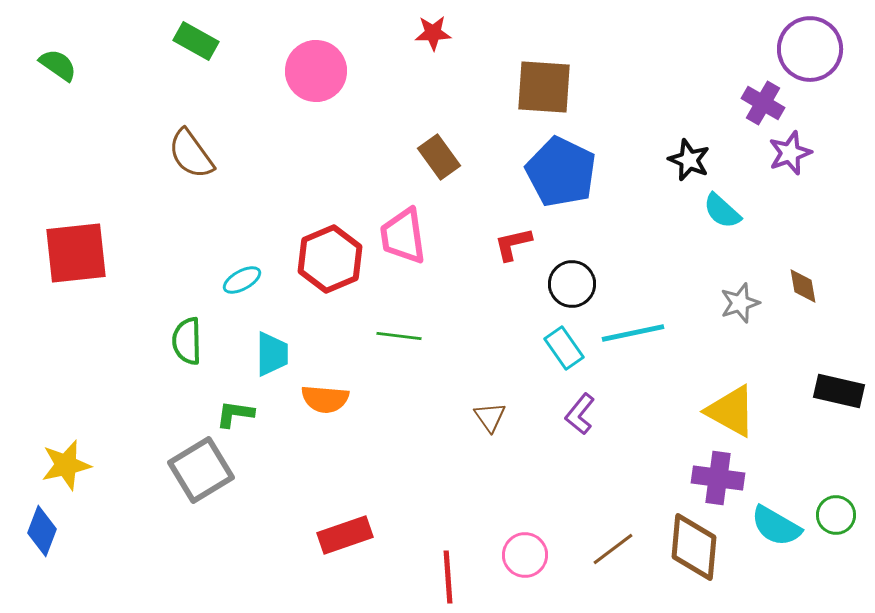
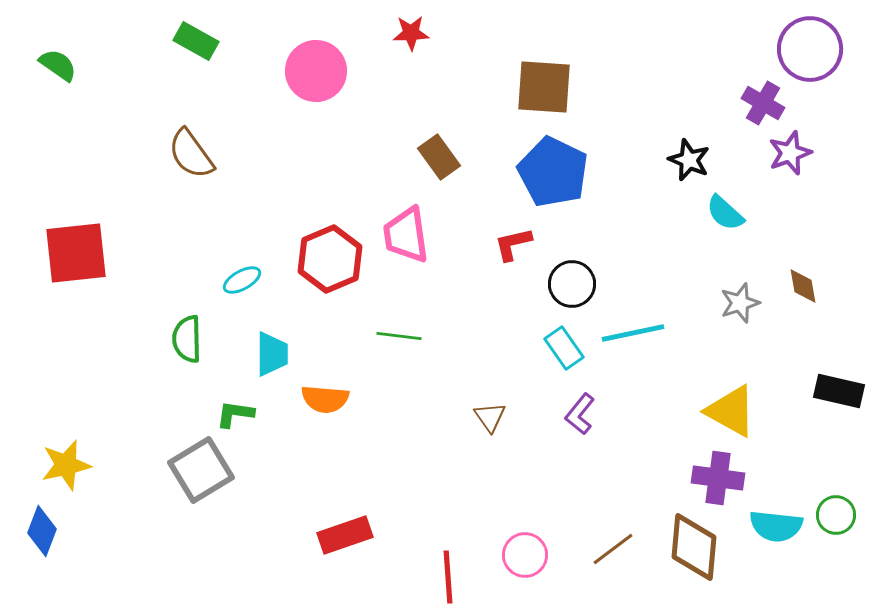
red star at (433, 33): moved 22 px left
blue pentagon at (561, 172): moved 8 px left
cyan semicircle at (722, 211): moved 3 px right, 2 px down
pink trapezoid at (403, 236): moved 3 px right, 1 px up
green semicircle at (187, 341): moved 2 px up
cyan semicircle at (776, 526): rotated 24 degrees counterclockwise
